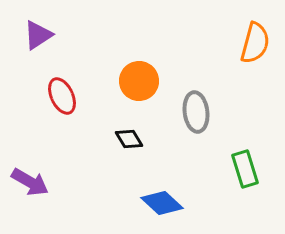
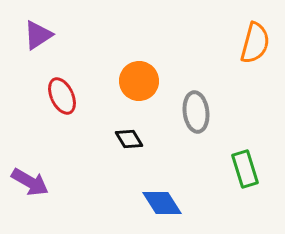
blue diamond: rotated 15 degrees clockwise
